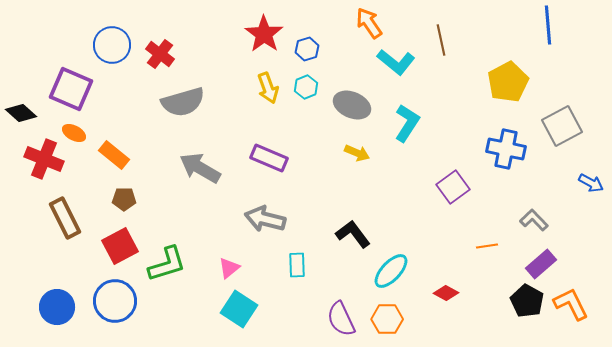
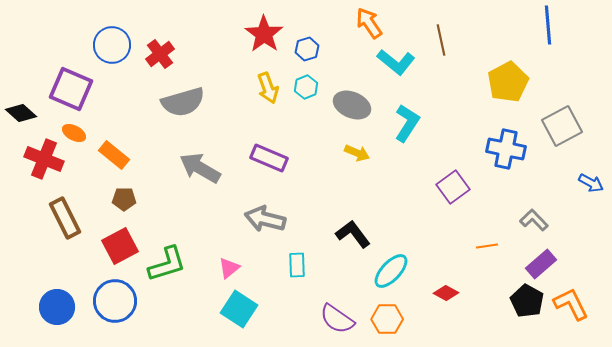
red cross at (160, 54): rotated 16 degrees clockwise
purple semicircle at (341, 319): moved 4 px left; rotated 30 degrees counterclockwise
